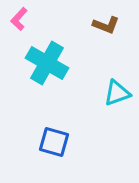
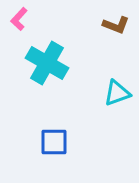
brown L-shape: moved 10 px right
blue square: rotated 16 degrees counterclockwise
